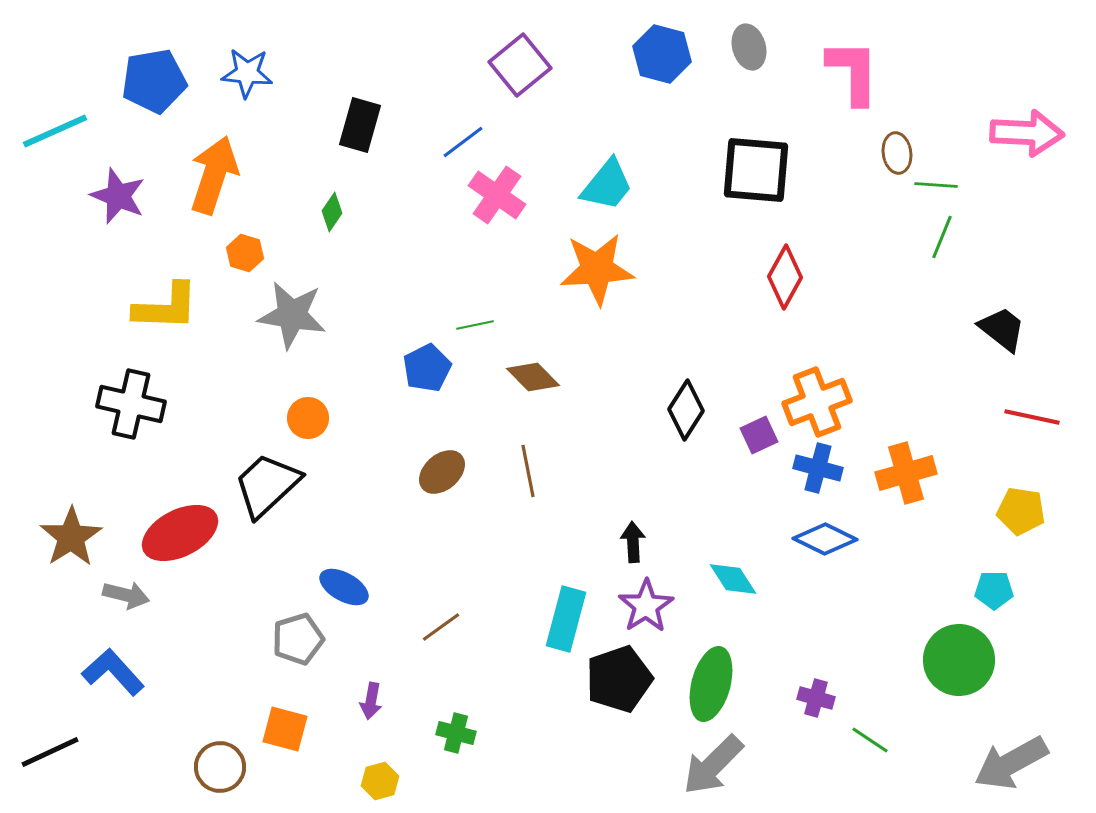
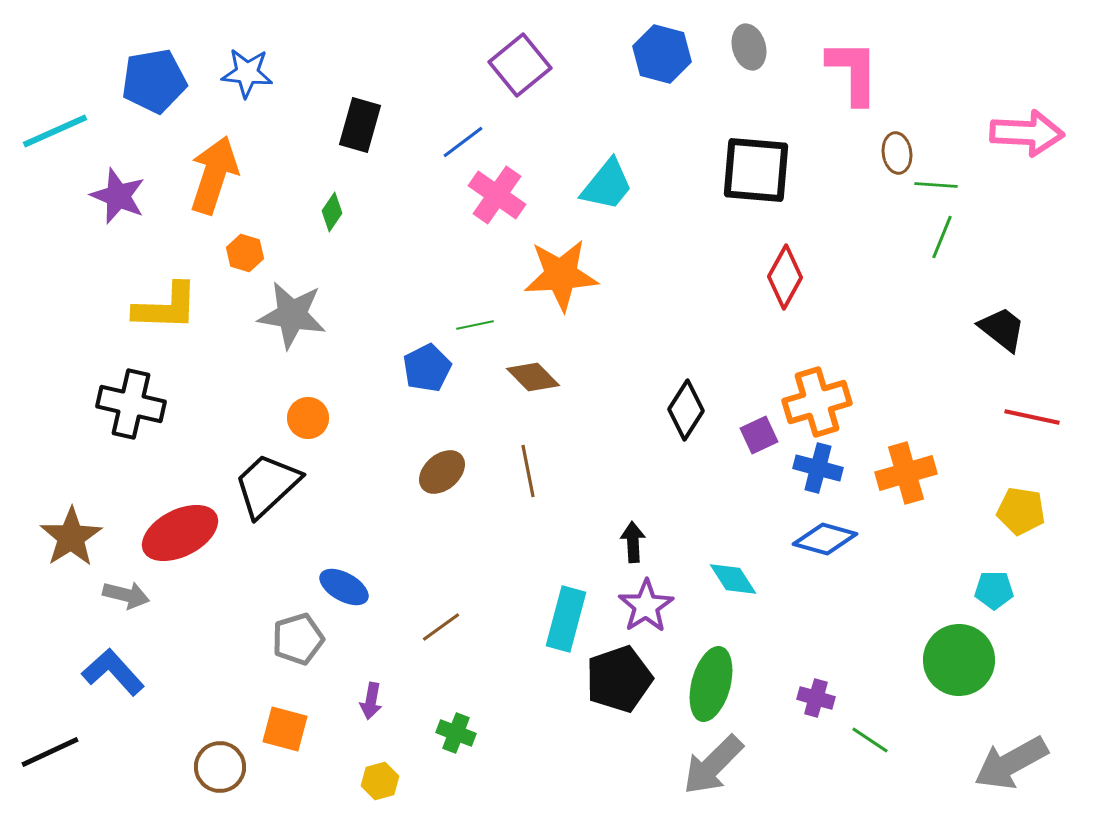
orange star at (597, 269): moved 36 px left, 6 px down
orange cross at (817, 402): rotated 4 degrees clockwise
blue diamond at (825, 539): rotated 10 degrees counterclockwise
green cross at (456, 733): rotated 6 degrees clockwise
